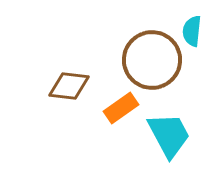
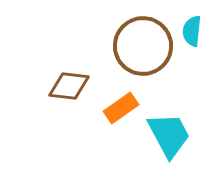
brown circle: moved 9 px left, 14 px up
